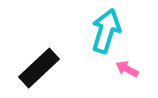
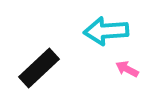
cyan arrow: rotated 111 degrees counterclockwise
